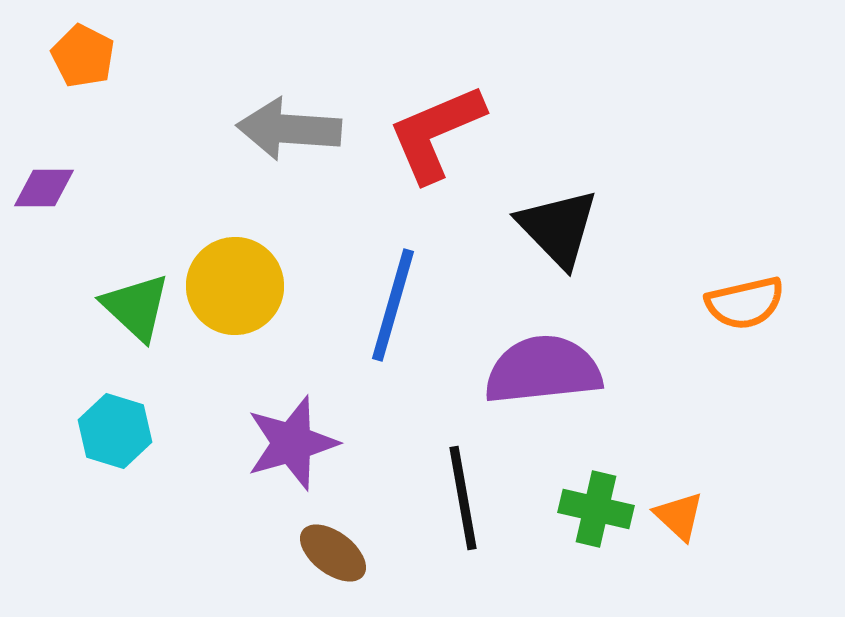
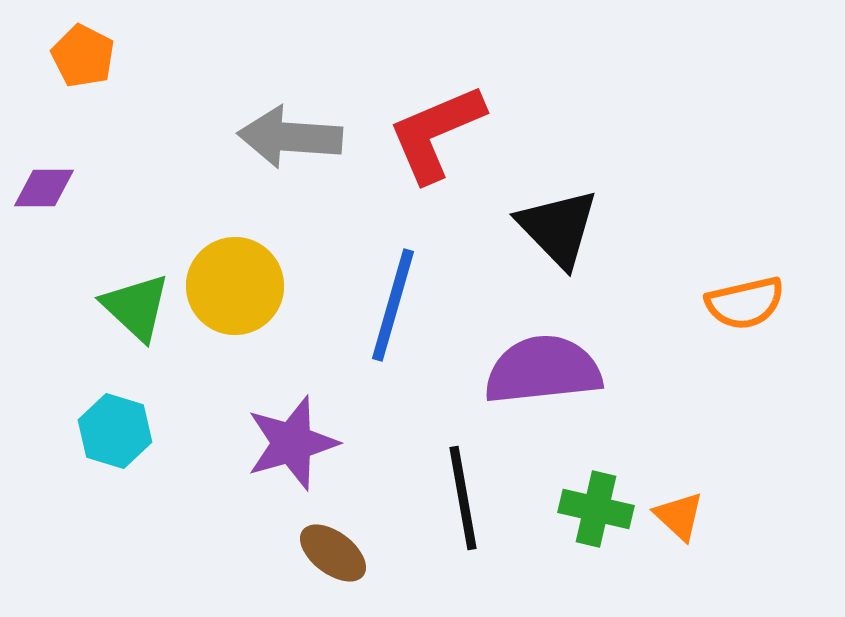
gray arrow: moved 1 px right, 8 px down
